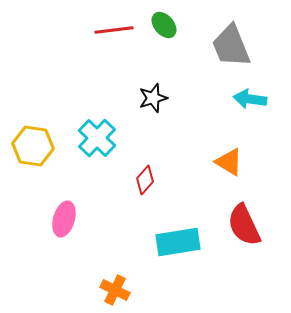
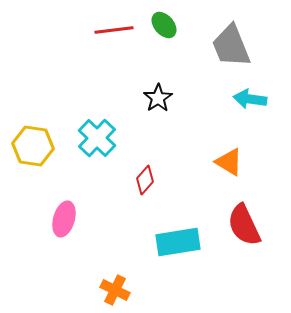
black star: moved 5 px right; rotated 16 degrees counterclockwise
